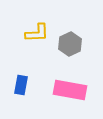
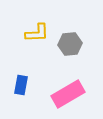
gray hexagon: rotated 20 degrees clockwise
pink rectangle: moved 2 px left, 4 px down; rotated 40 degrees counterclockwise
